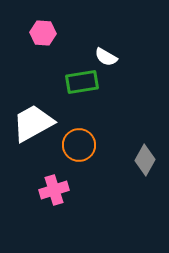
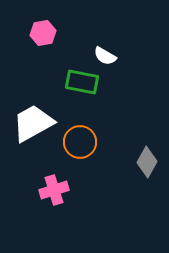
pink hexagon: rotated 15 degrees counterclockwise
white semicircle: moved 1 px left, 1 px up
green rectangle: rotated 20 degrees clockwise
orange circle: moved 1 px right, 3 px up
gray diamond: moved 2 px right, 2 px down
